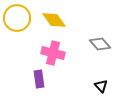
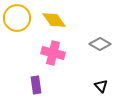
gray diamond: rotated 20 degrees counterclockwise
purple rectangle: moved 3 px left, 6 px down
